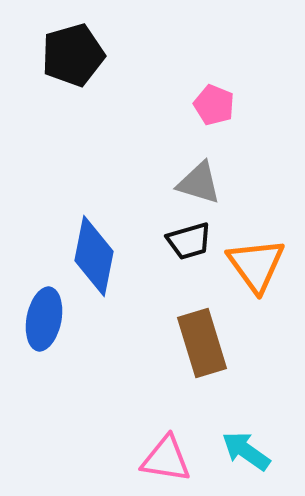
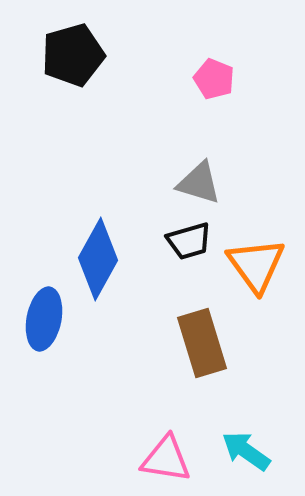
pink pentagon: moved 26 px up
blue diamond: moved 4 px right, 3 px down; rotated 18 degrees clockwise
